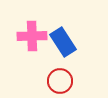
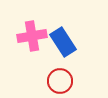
pink cross: rotated 8 degrees counterclockwise
